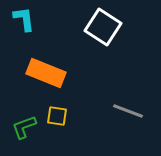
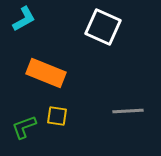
cyan L-shape: rotated 68 degrees clockwise
white square: rotated 9 degrees counterclockwise
gray line: rotated 24 degrees counterclockwise
